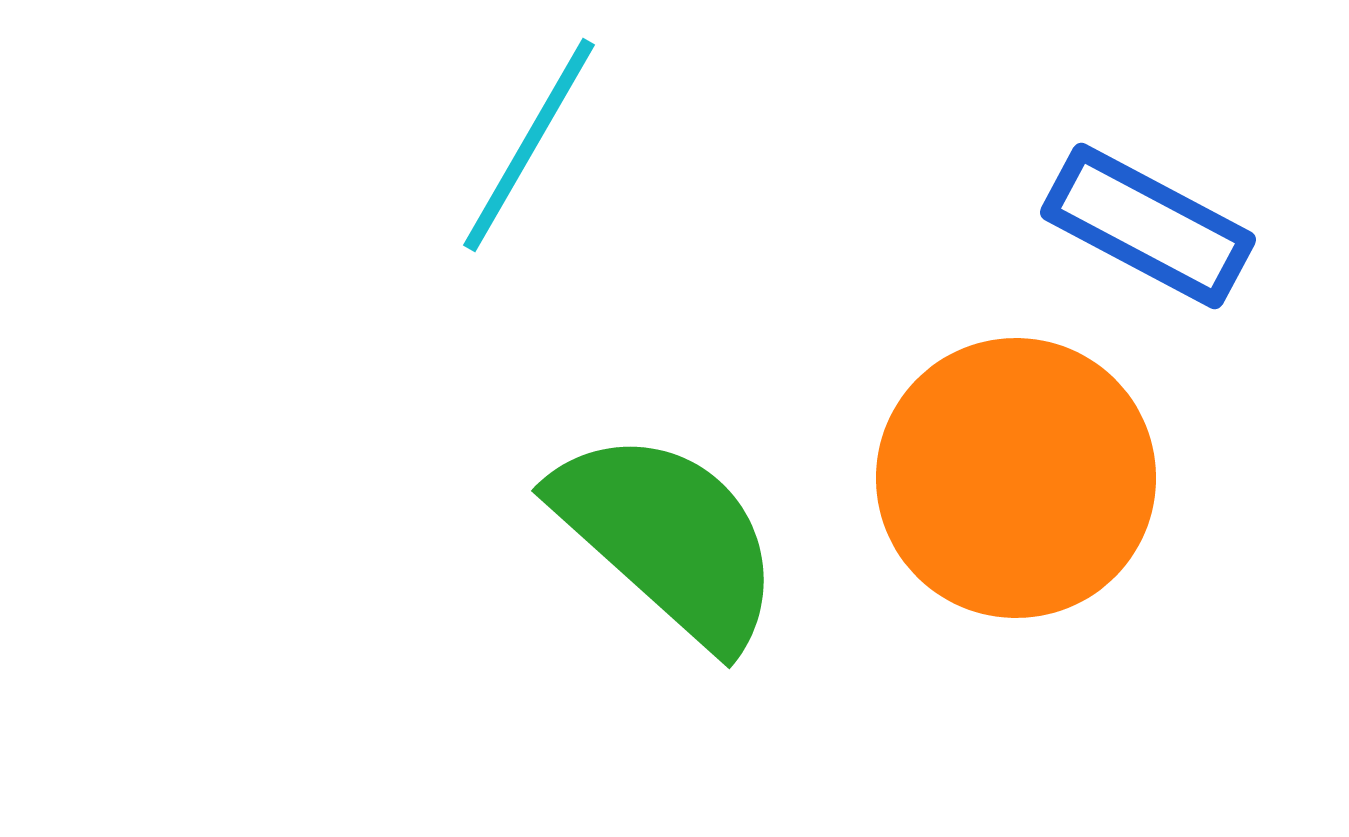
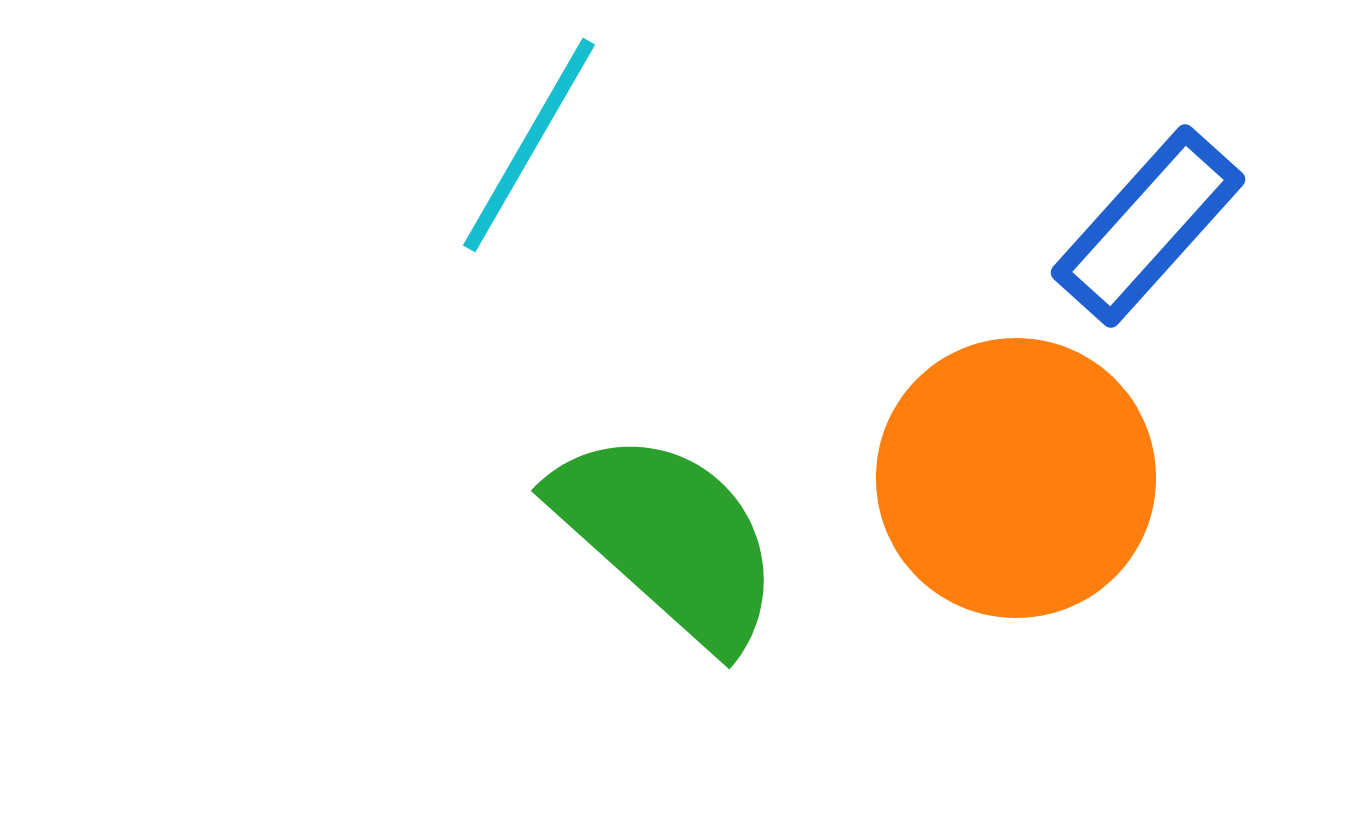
blue rectangle: rotated 76 degrees counterclockwise
